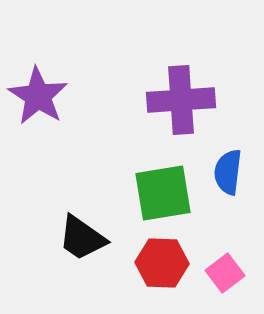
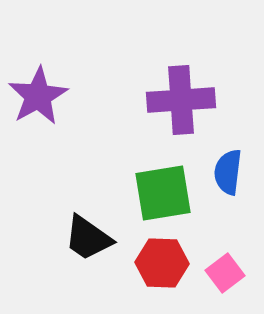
purple star: rotated 10 degrees clockwise
black trapezoid: moved 6 px right
